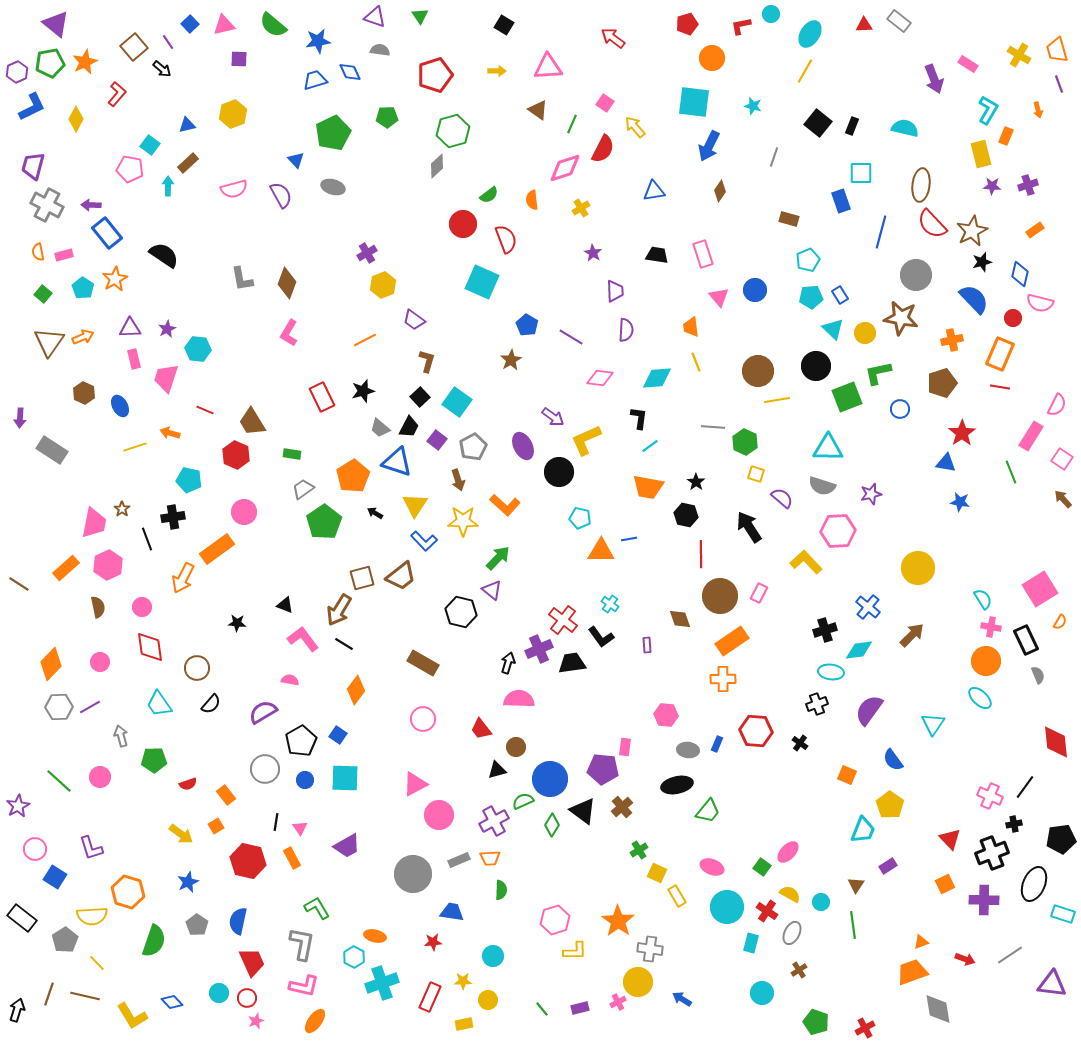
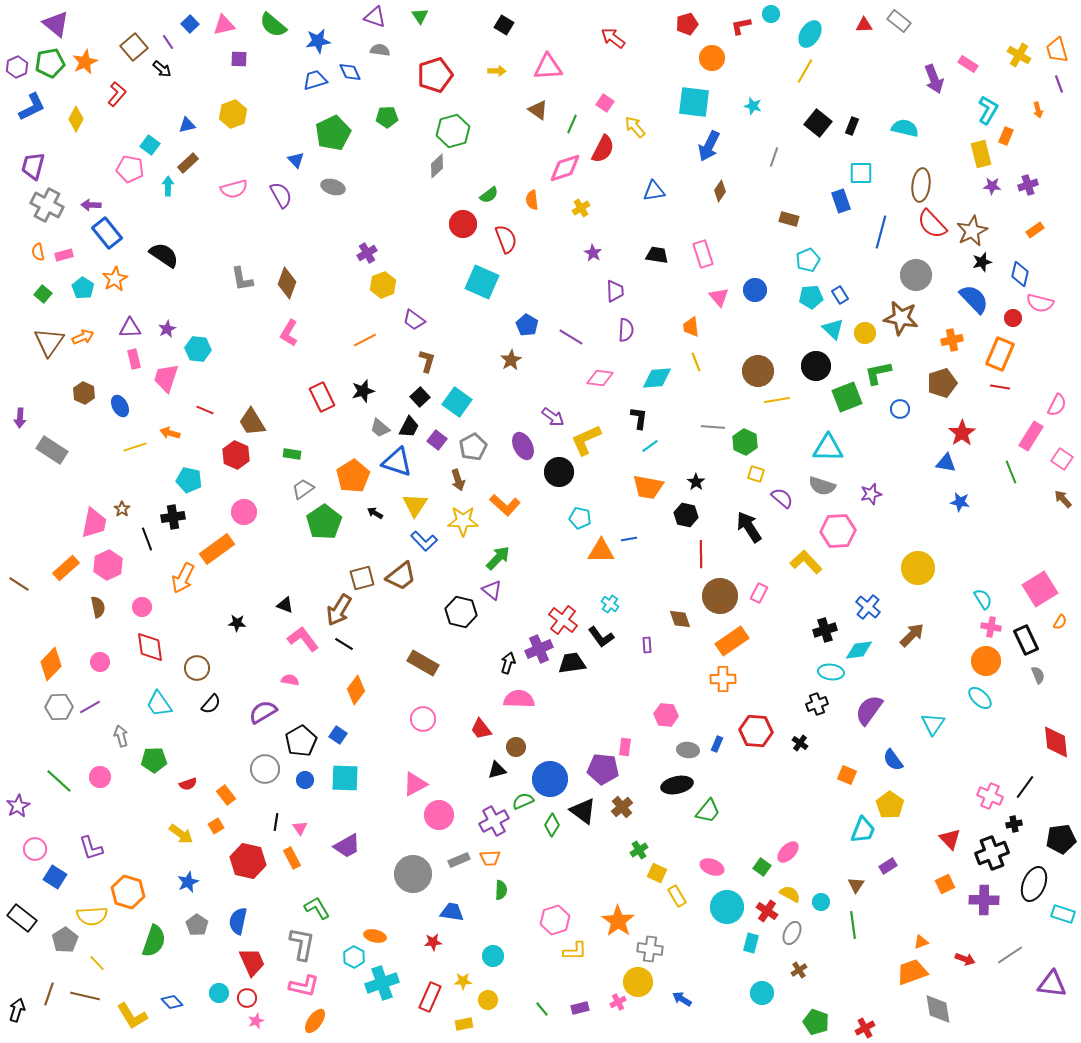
purple hexagon at (17, 72): moved 5 px up
